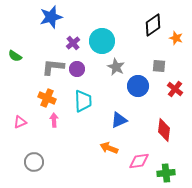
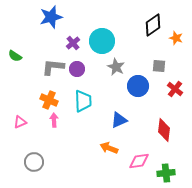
orange cross: moved 2 px right, 2 px down
